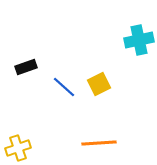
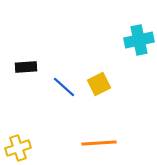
black rectangle: rotated 15 degrees clockwise
